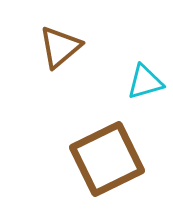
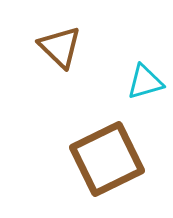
brown triangle: rotated 36 degrees counterclockwise
